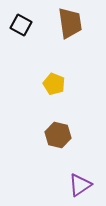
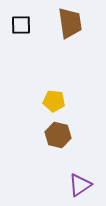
black square: rotated 30 degrees counterclockwise
yellow pentagon: moved 17 px down; rotated 15 degrees counterclockwise
